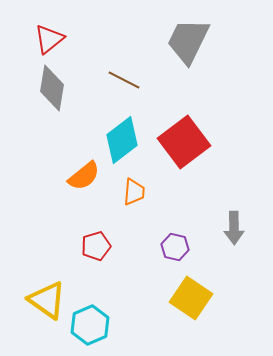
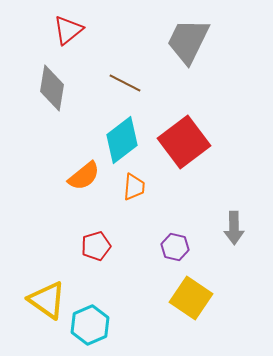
red triangle: moved 19 px right, 9 px up
brown line: moved 1 px right, 3 px down
orange trapezoid: moved 5 px up
